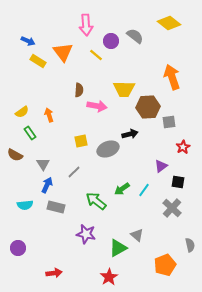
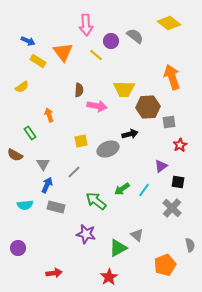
yellow semicircle at (22, 112): moved 25 px up
red star at (183, 147): moved 3 px left, 2 px up
